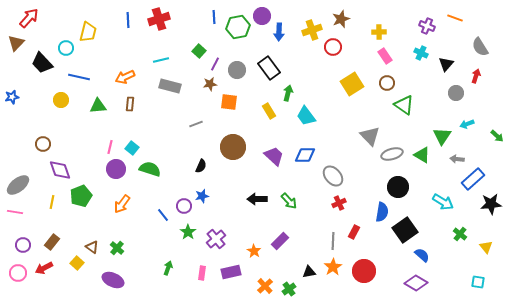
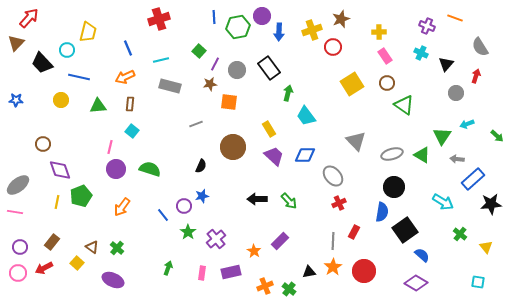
blue line at (128, 20): moved 28 px down; rotated 21 degrees counterclockwise
cyan circle at (66, 48): moved 1 px right, 2 px down
blue star at (12, 97): moved 4 px right, 3 px down; rotated 16 degrees clockwise
yellow rectangle at (269, 111): moved 18 px down
gray triangle at (370, 136): moved 14 px left, 5 px down
cyan square at (132, 148): moved 17 px up
black circle at (398, 187): moved 4 px left
yellow line at (52, 202): moved 5 px right
orange arrow at (122, 204): moved 3 px down
purple circle at (23, 245): moved 3 px left, 2 px down
orange cross at (265, 286): rotated 21 degrees clockwise
green cross at (289, 289): rotated 16 degrees counterclockwise
